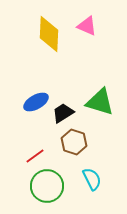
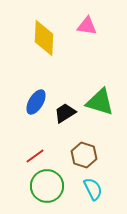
pink triangle: rotated 15 degrees counterclockwise
yellow diamond: moved 5 px left, 4 px down
blue ellipse: rotated 30 degrees counterclockwise
black trapezoid: moved 2 px right
brown hexagon: moved 10 px right, 13 px down
cyan semicircle: moved 1 px right, 10 px down
